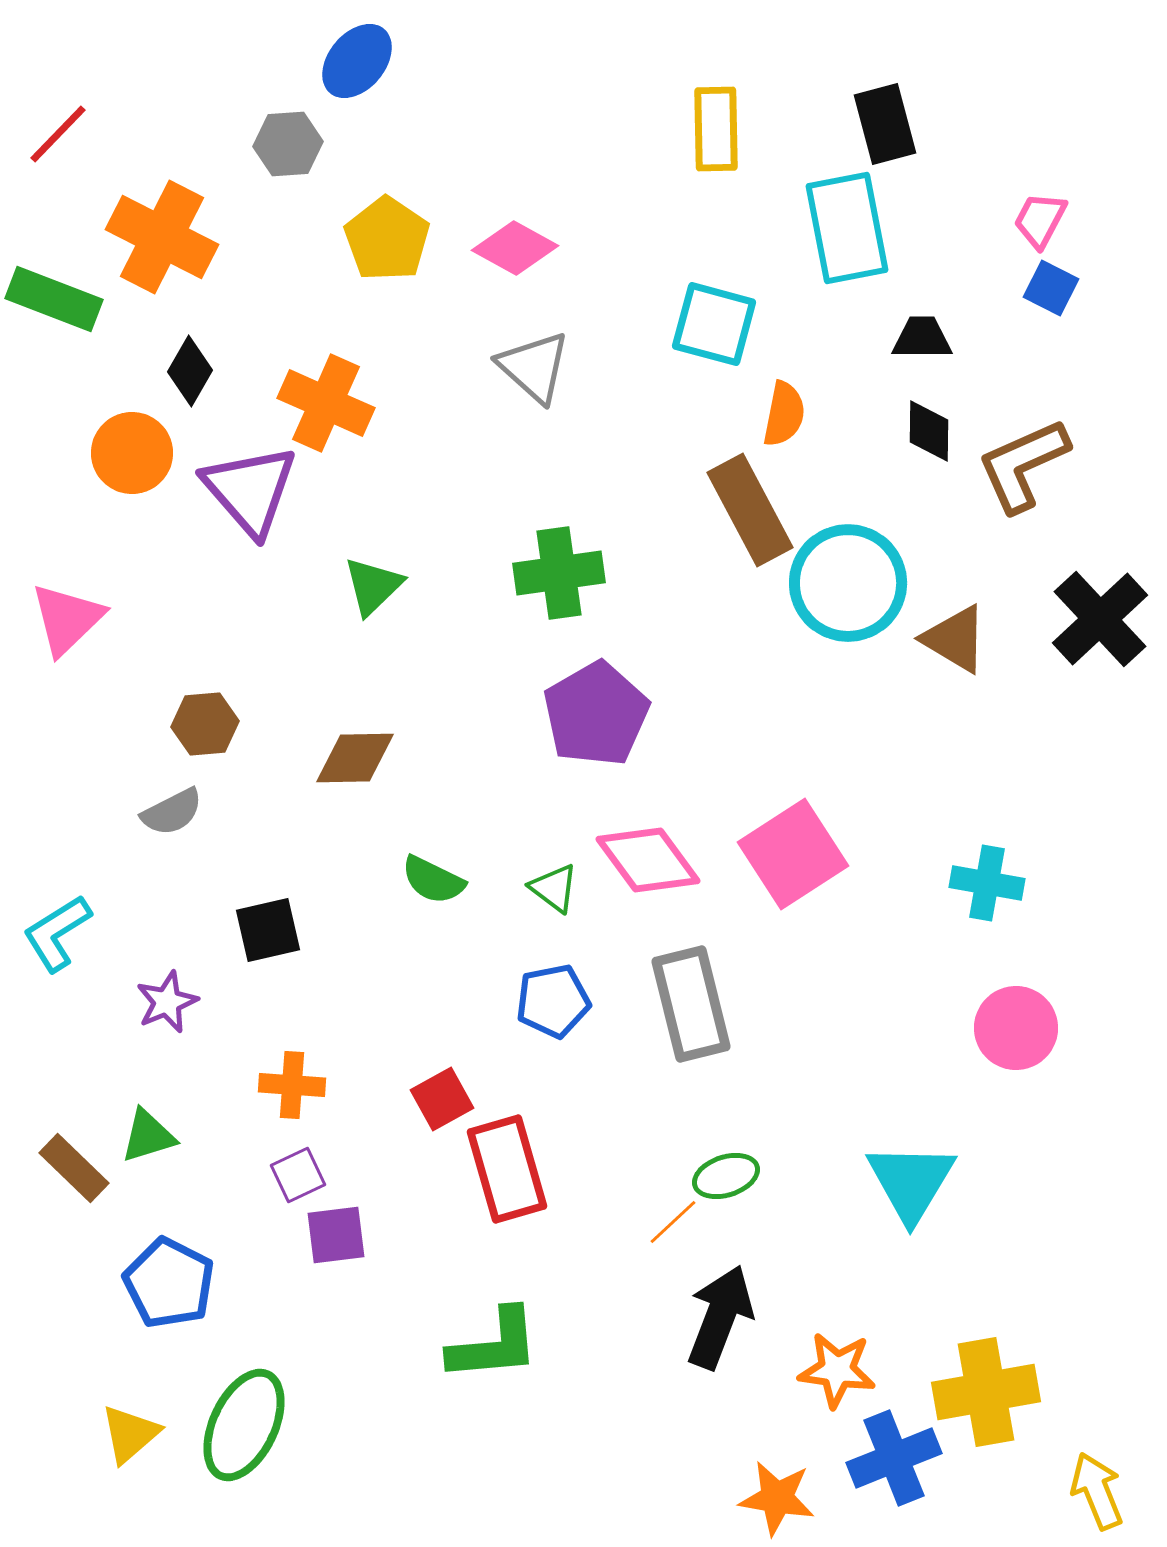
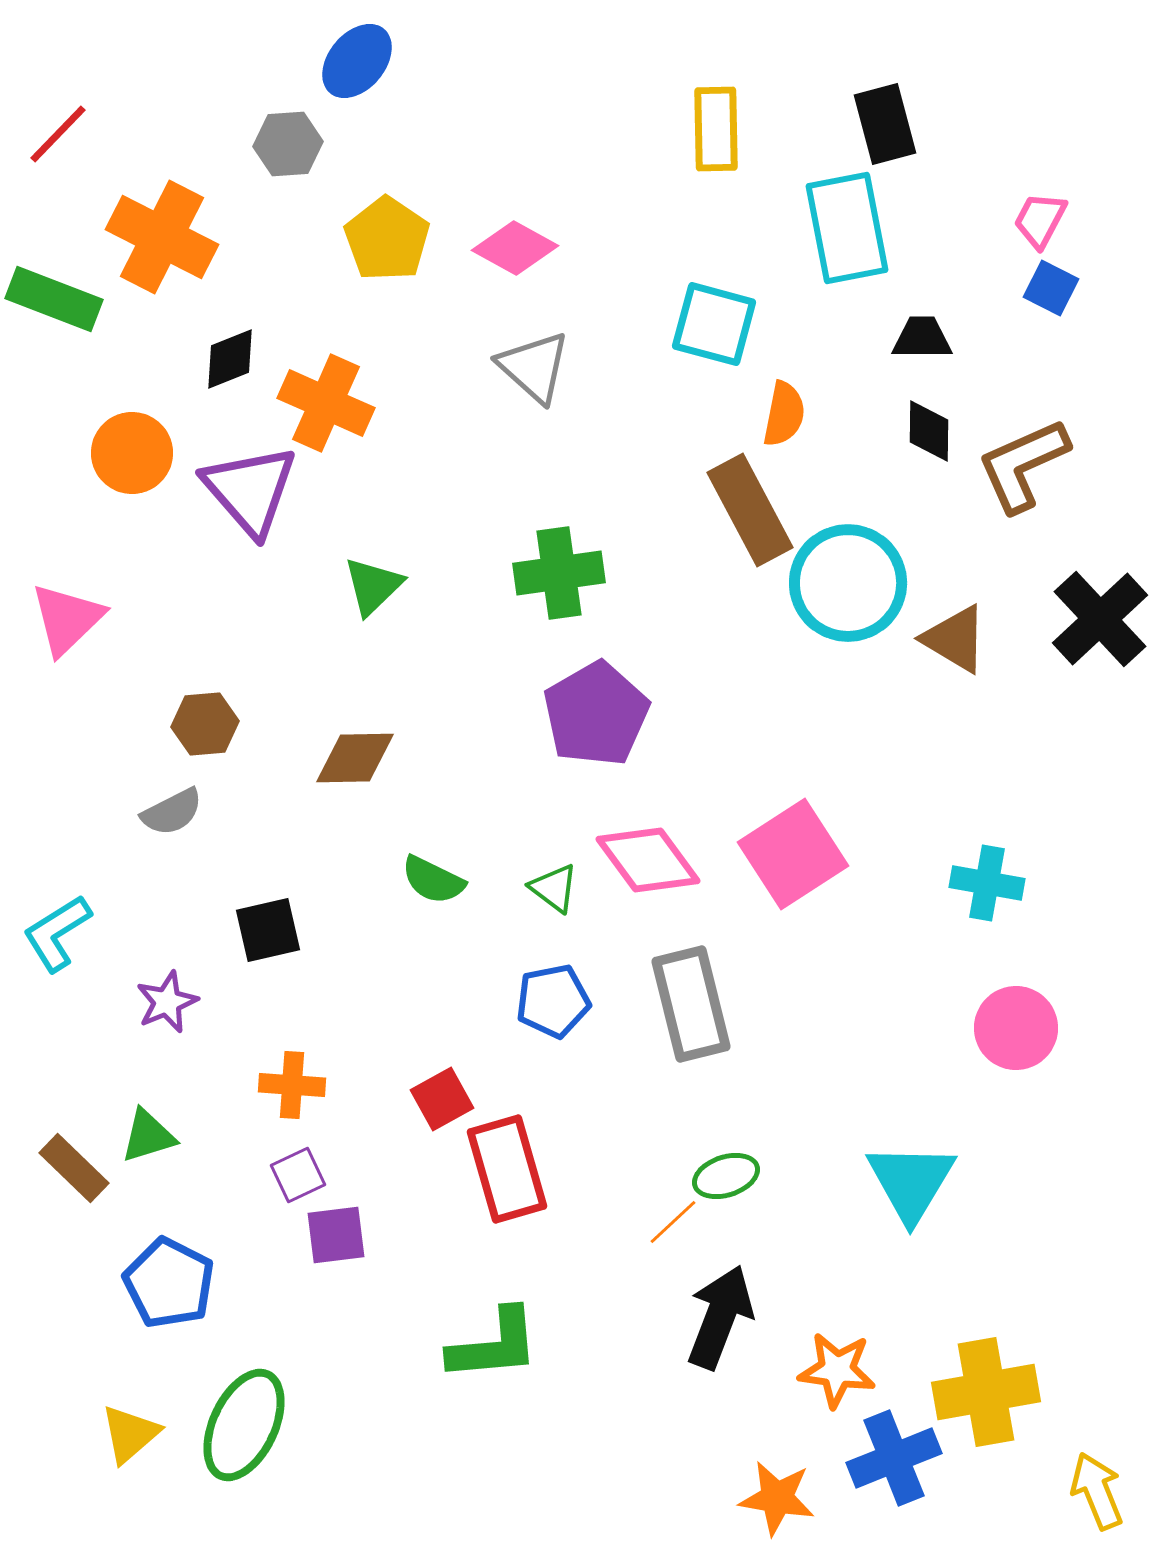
black diamond at (190, 371): moved 40 px right, 12 px up; rotated 38 degrees clockwise
